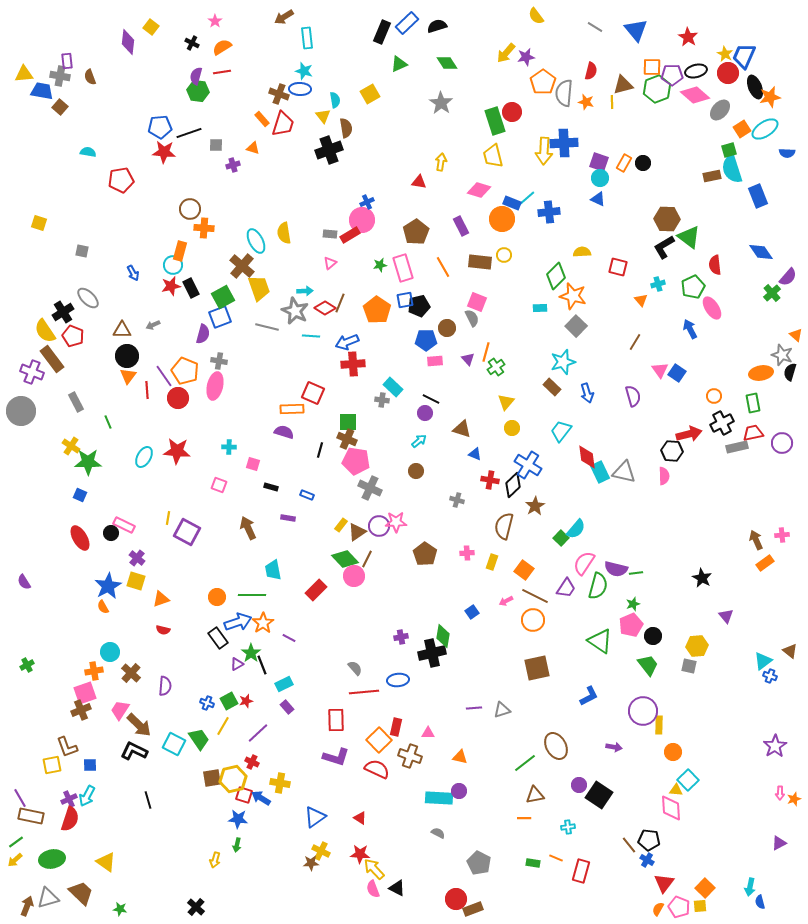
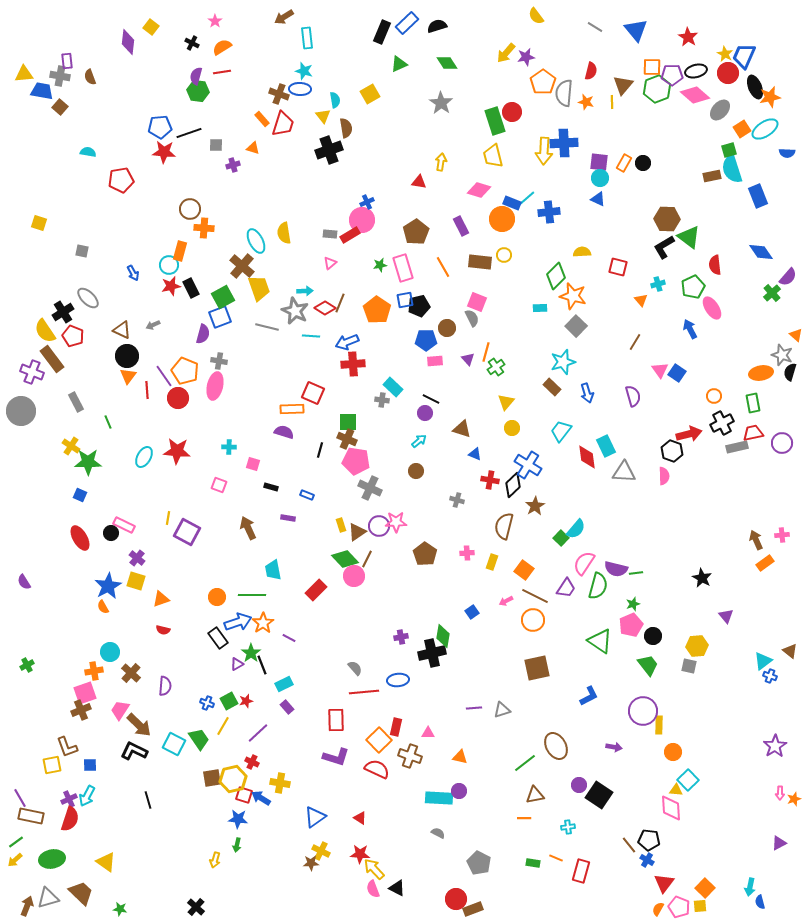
brown triangle at (623, 85): rotated 35 degrees counterclockwise
purple square at (599, 162): rotated 12 degrees counterclockwise
cyan circle at (173, 265): moved 4 px left
brown triangle at (122, 330): rotated 24 degrees clockwise
black hexagon at (672, 451): rotated 15 degrees clockwise
cyan rectangle at (600, 472): moved 6 px right, 26 px up
gray triangle at (624, 472): rotated 10 degrees counterclockwise
yellow rectangle at (341, 525): rotated 56 degrees counterclockwise
